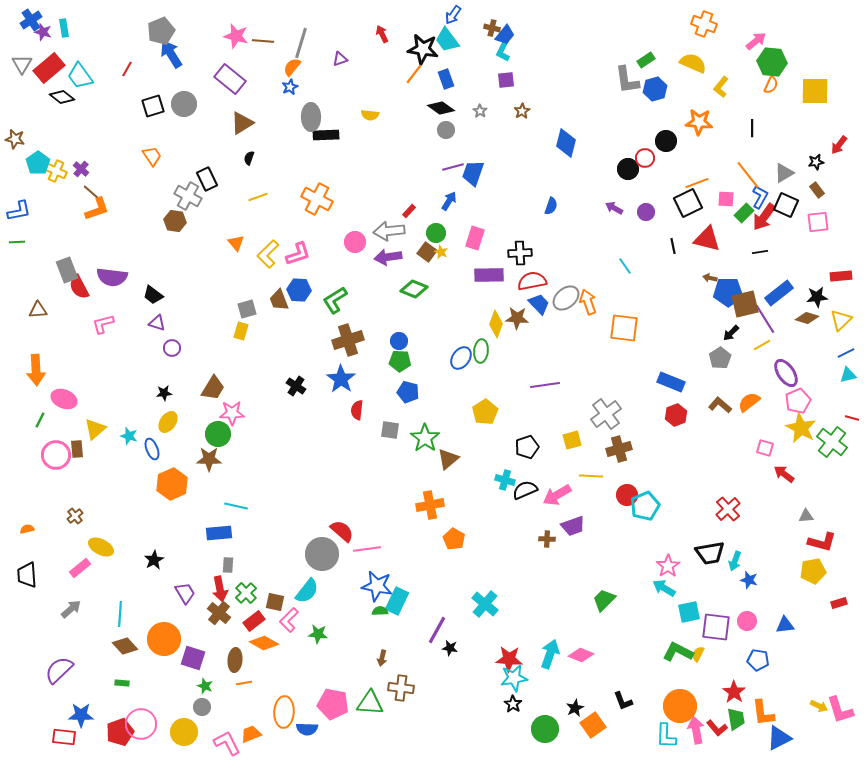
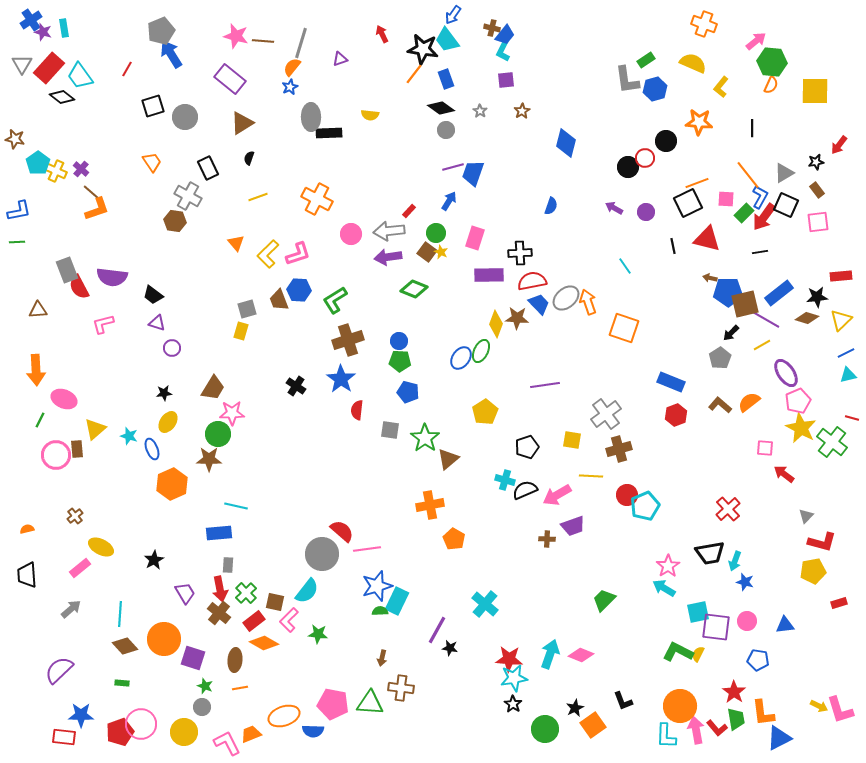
red rectangle at (49, 68): rotated 8 degrees counterclockwise
gray circle at (184, 104): moved 1 px right, 13 px down
black rectangle at (326, 135): moved 3 px right, 2 px up
orange trapezoid at (152, 156): moved 6 px down
black circle at (628, 169): moved 2 px up
black rectangle at (207, 179): moved 1 px right, 11 px up
pink circle at (355, 242): moved 4 px left, 8 px up
purple line at (765, 319): rotated 28 degrees counterclockwise
orange square at (624, 328): rotated 12 degrees clockwise
green ellipse at (481, 351): rotated 20 degrees clockwise
yellow square at (572, 440): rotated 24 degrees clockwise
pink square at (765, 448): rotated 12 degrees counterclockwise
gray triangle at (806, 516): rotated 42 degrees counterclockwise
blue star at (749, 580): moved 4 px left, 2 px down
blue star at (377, 586): rotated 28 degrees counterclockwise
cyan square at (689, 612): moved 9 px right
orange line at (244, 683): moved 4 px left, 5 px down
orange ellipse at (284, 712): moved 4 px down; rotated 68 degrees clockwise
blue semicircle at (307, 729): moved 6 px right, 2 px down
